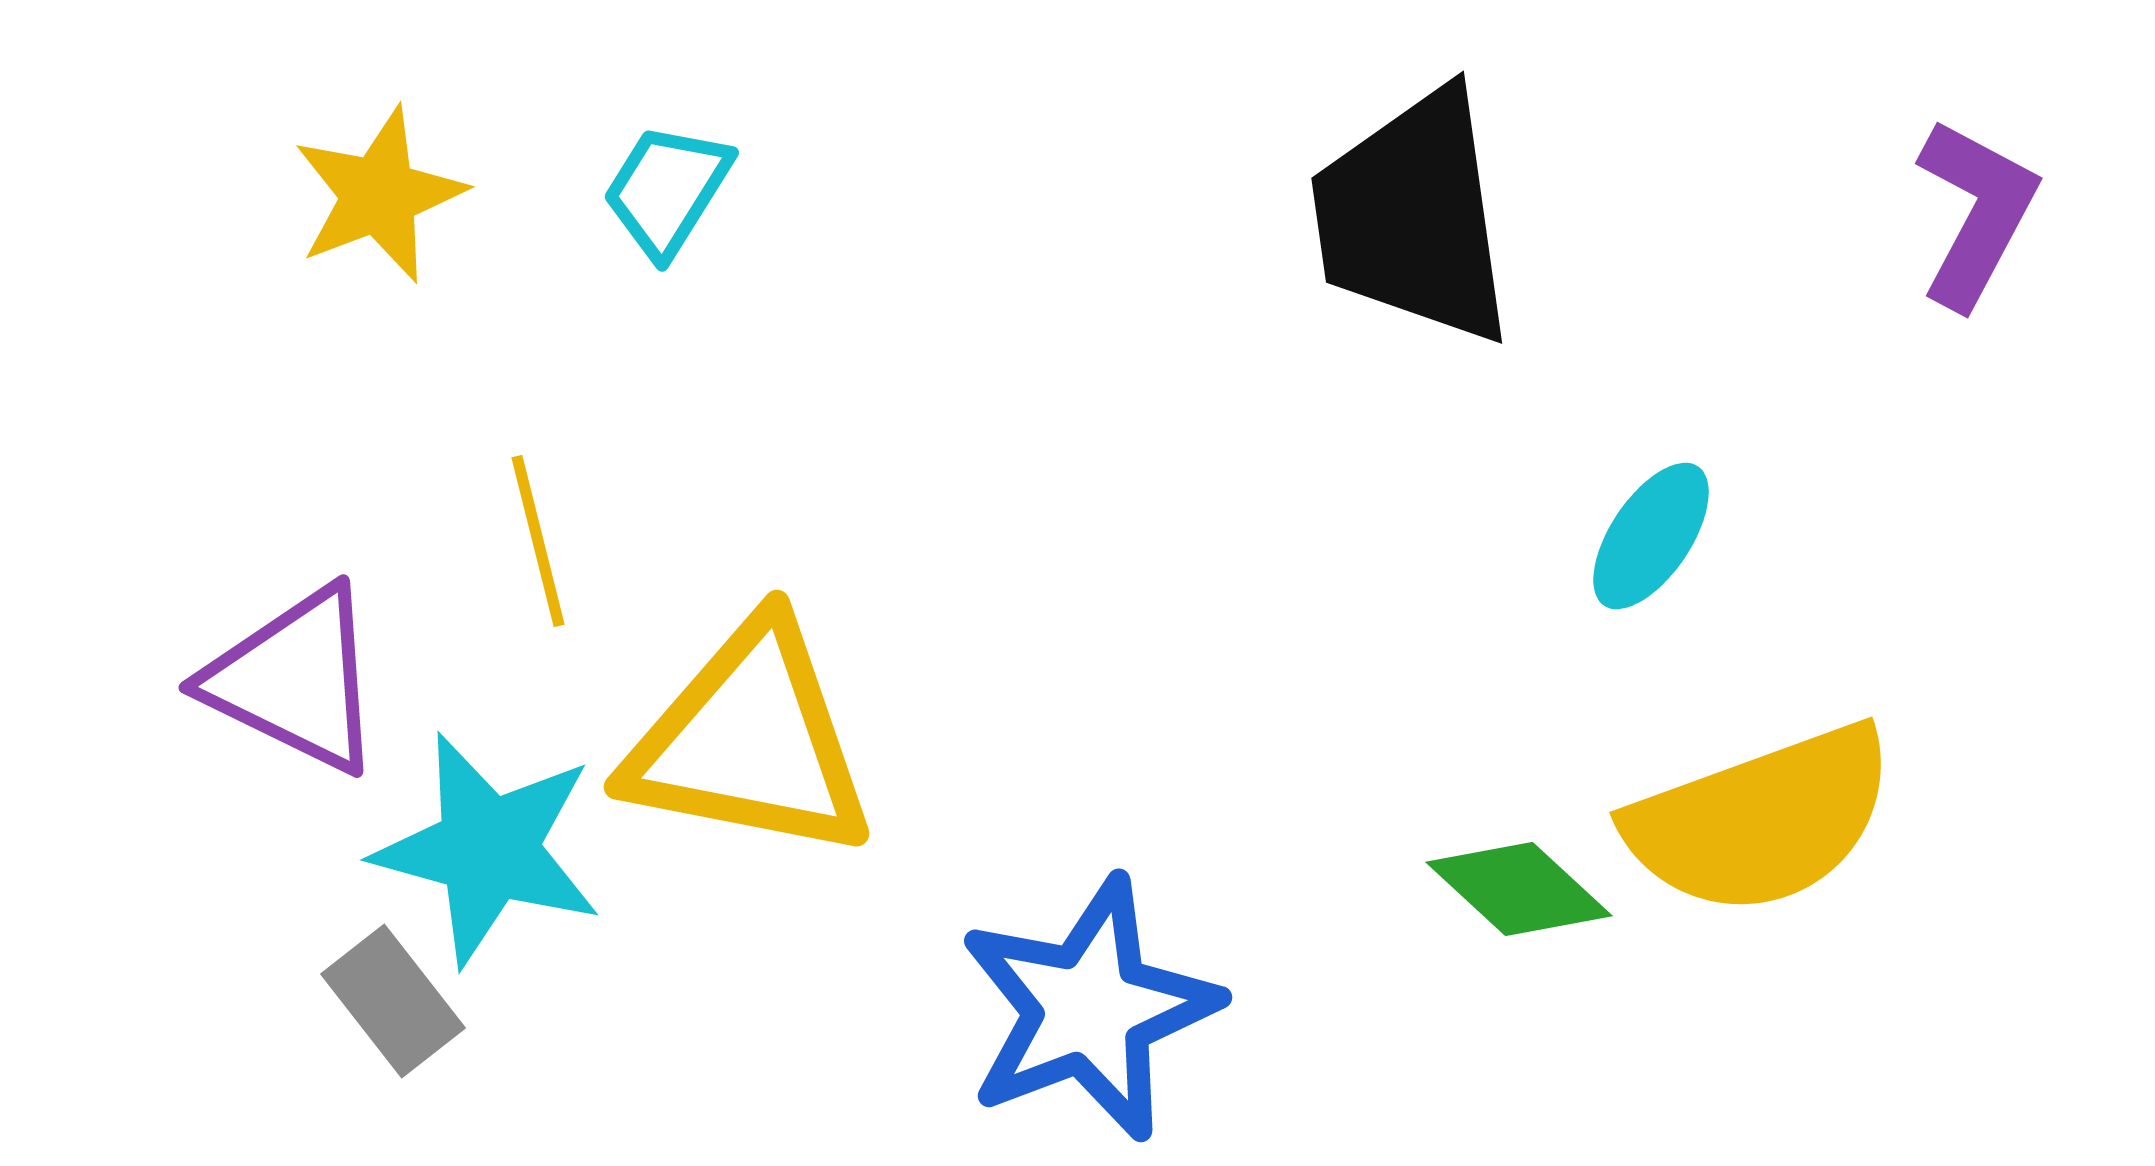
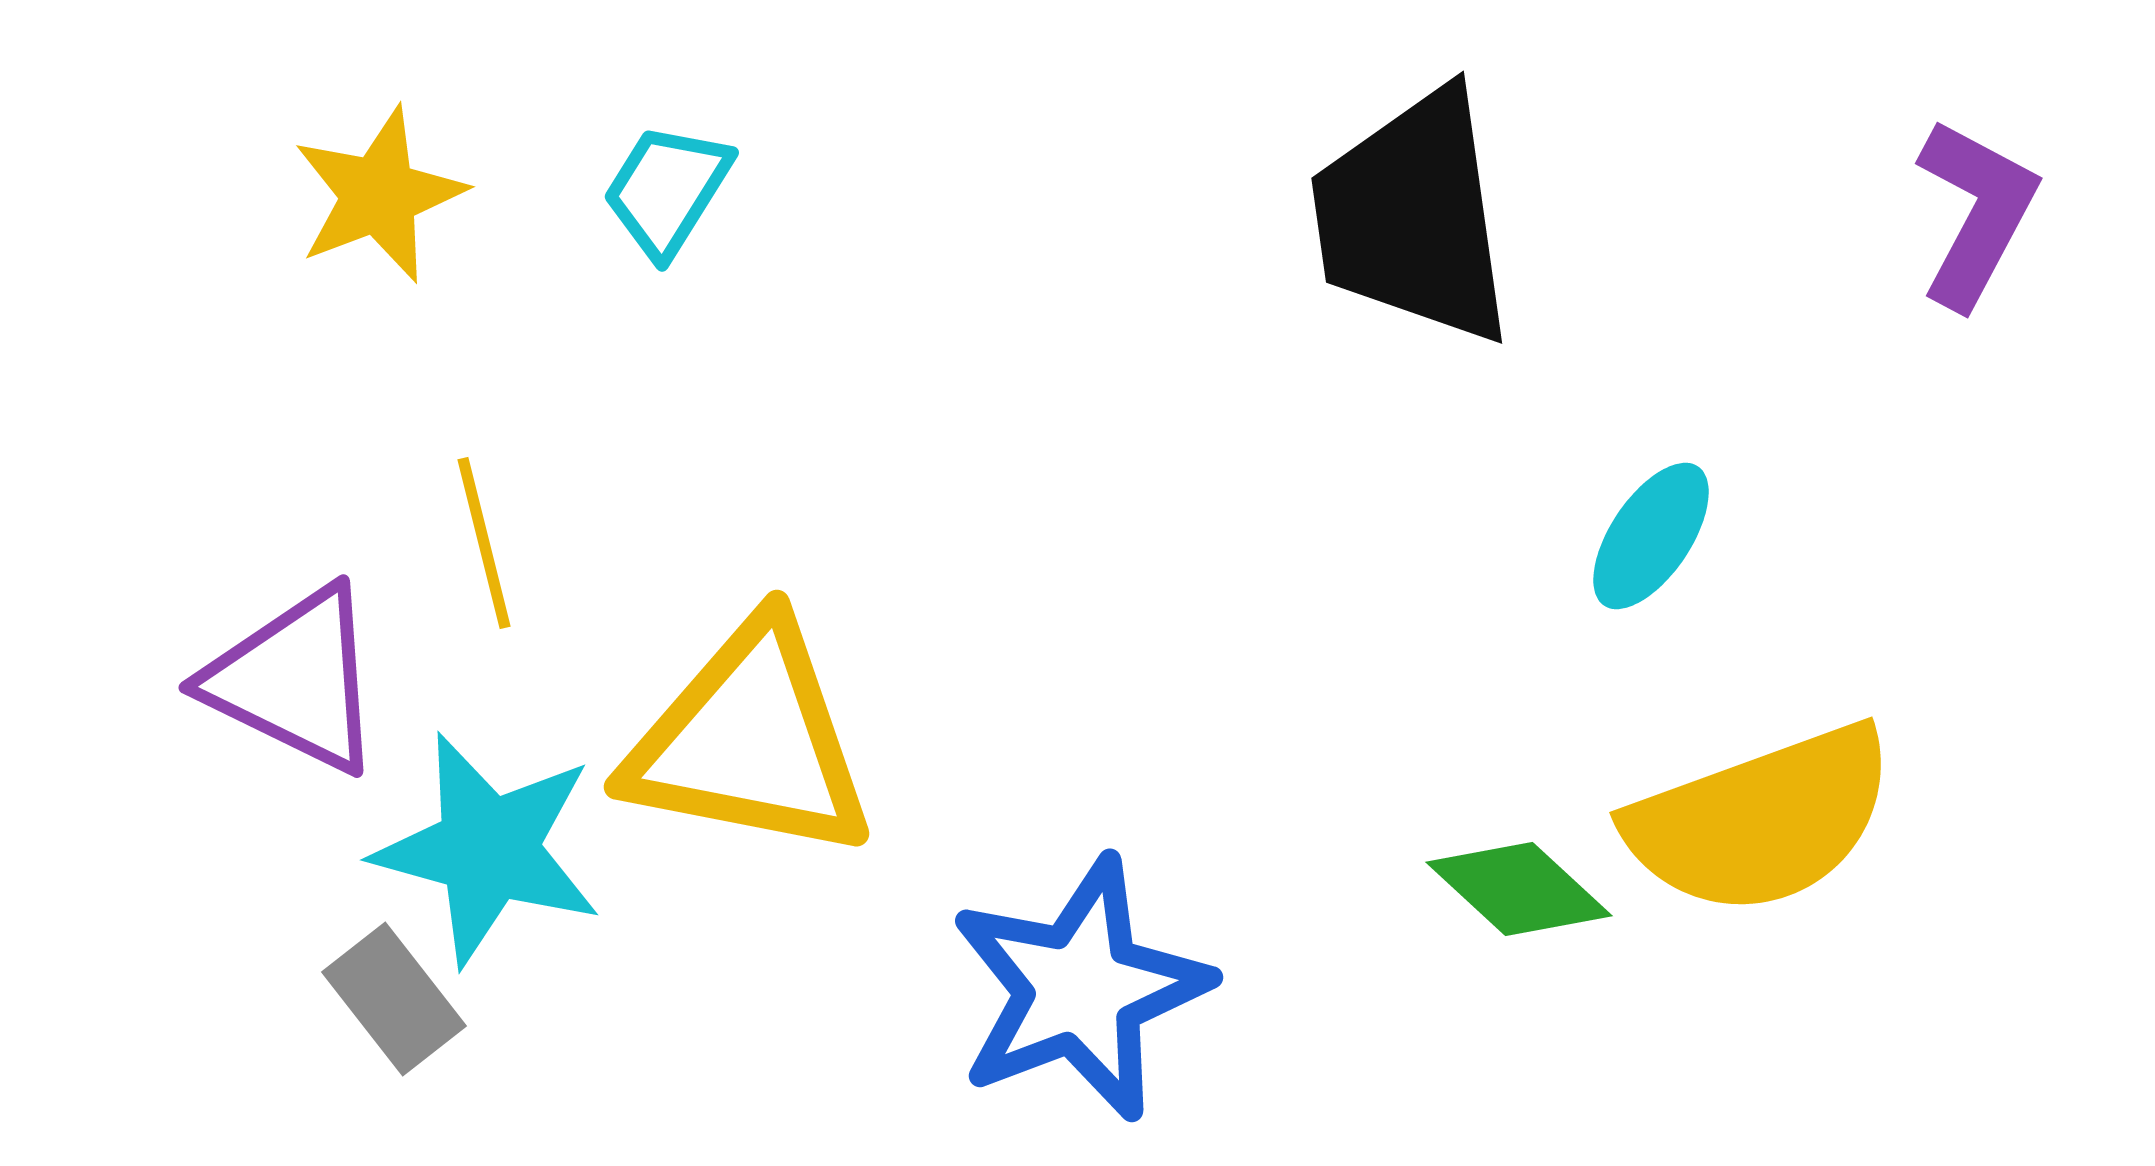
yellow line: moved 54 px left, 2 px down
gray rectangle: moved 1 px right, 2 px up
blue star: moved 9 px left, 20 px up
